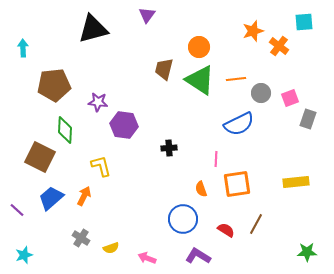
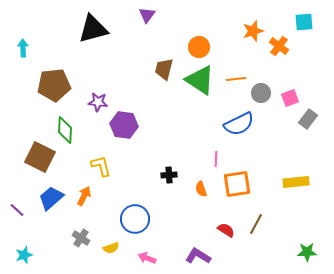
gray rectangle: rotated 18 degrees clockwise
black cross: moved 27 px down
blue circle: moved 48 px left
